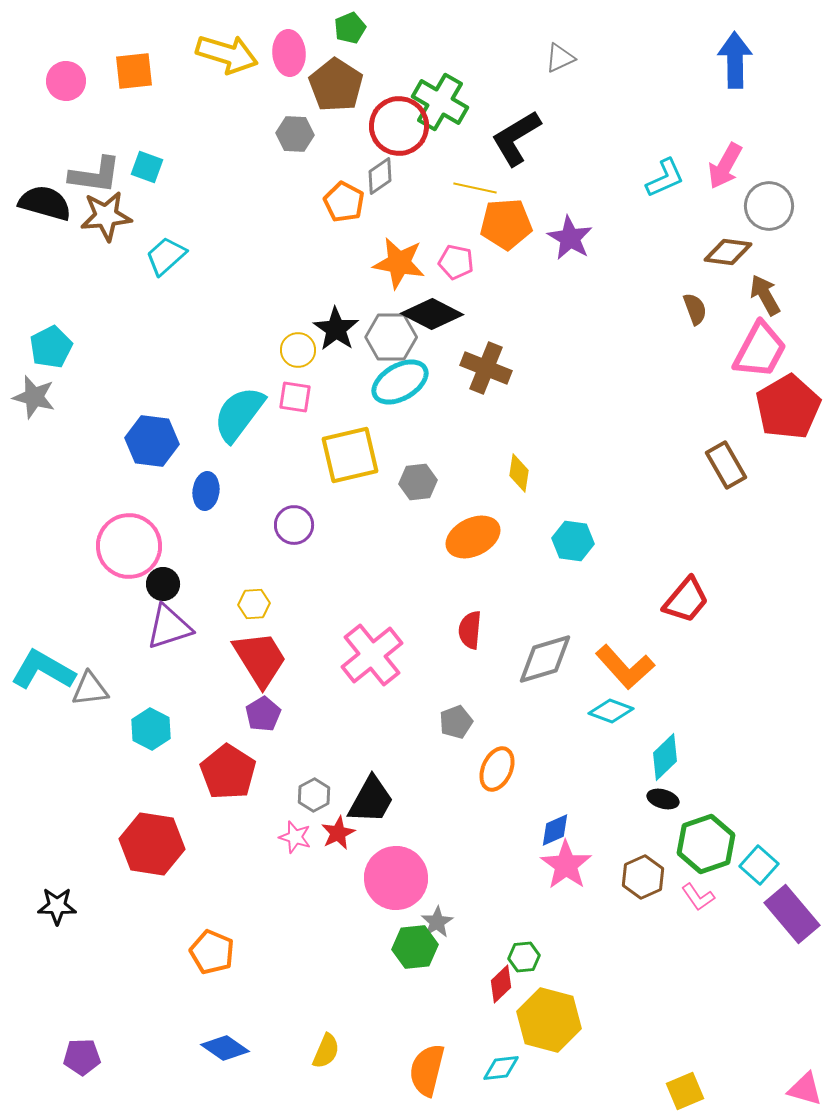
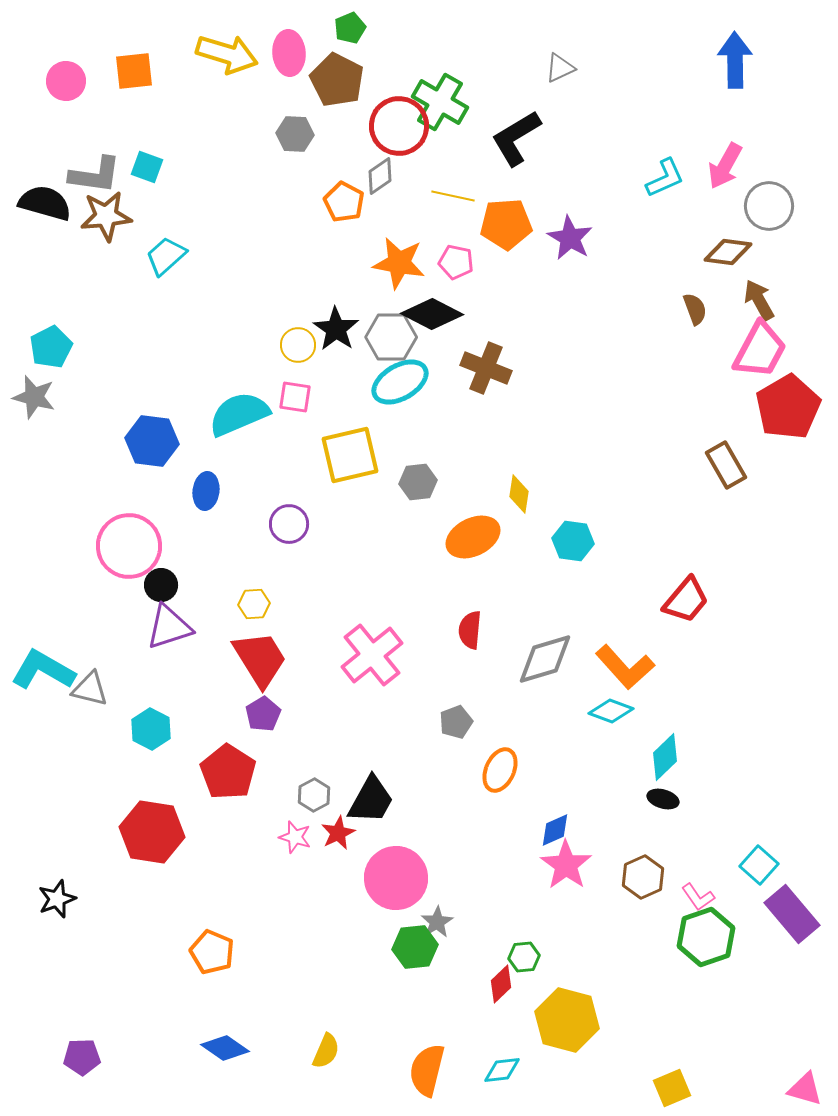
gray triangle at (560, 58): moved 10 px down
brown pentagon at (336, 85): moved 1 px right, 5 px up; rotated 6 degrees counterclockwise
yellow line at (475, 188): moved 22 px left, 8 px down
brown arrow at (765, 295): moved 6 px left, 5 px down
yellow circle at (298, 350): moved 5 px up
cyan semicircle at (239, 414): rotated 30 degrees clockwise
yellow diamond at (519, 473): moved 21 px down
purple circle at (294, 525): moved 5 px left, 1 px up
black circle at (163, 584): moved 2 px left, 1 px down
gray triangle at (90, 689): rotated 21 degrees clockwise
orange ellipse at (497, 769): moved 3 px right, 1 px down
red hexagon at (152, 844): moved 12 px up
green hexagon at (706, 844): moved 93 px down
black star at (57, 906): moved 7 px up; rotated 21 degrees counterclockwise
yellow hexagon at (549, 1020): moved 18 px right
cyan diamond at (501, 1068): moved 1 px right, 2 px down
yellow square at (685, 1091): moved 13 px left, 3 px up
